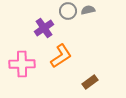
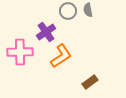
gray semicircle: rotated 88 degrees counterclockwise
purple cross: moved 2 px right, 4 px down
pink cross: moved 2 px left, 12 px up
